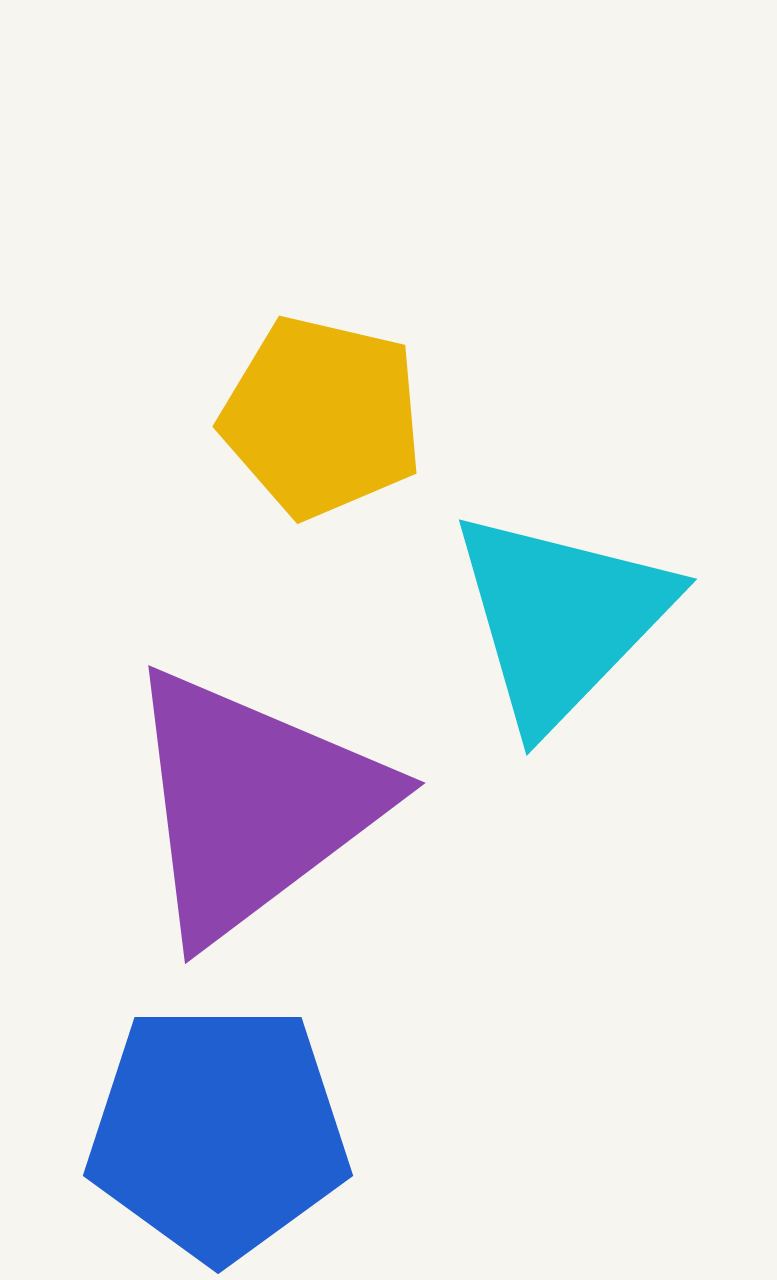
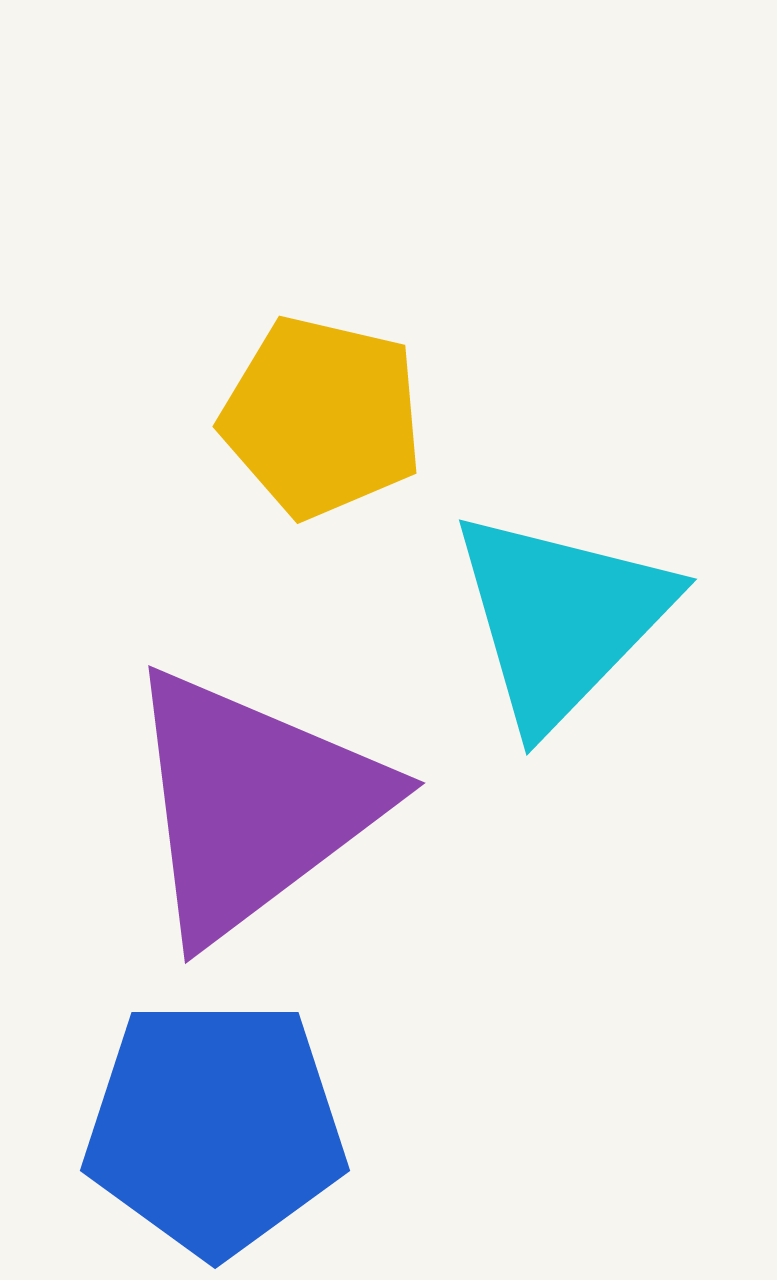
blue pentagon: moved 3 px left, 5 px up
